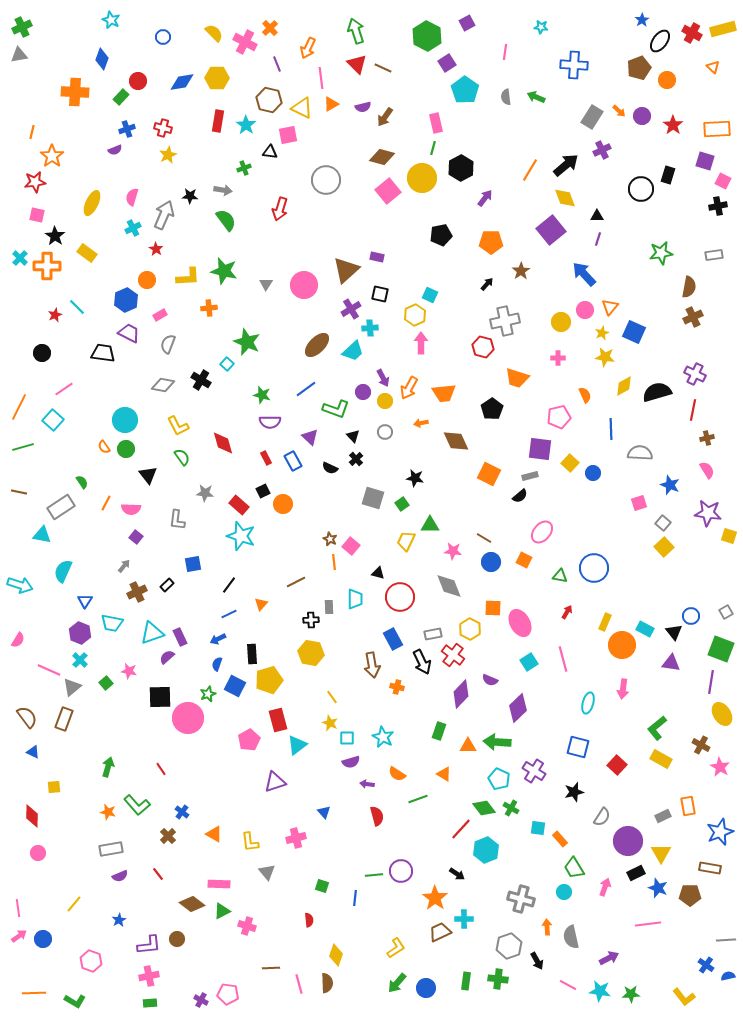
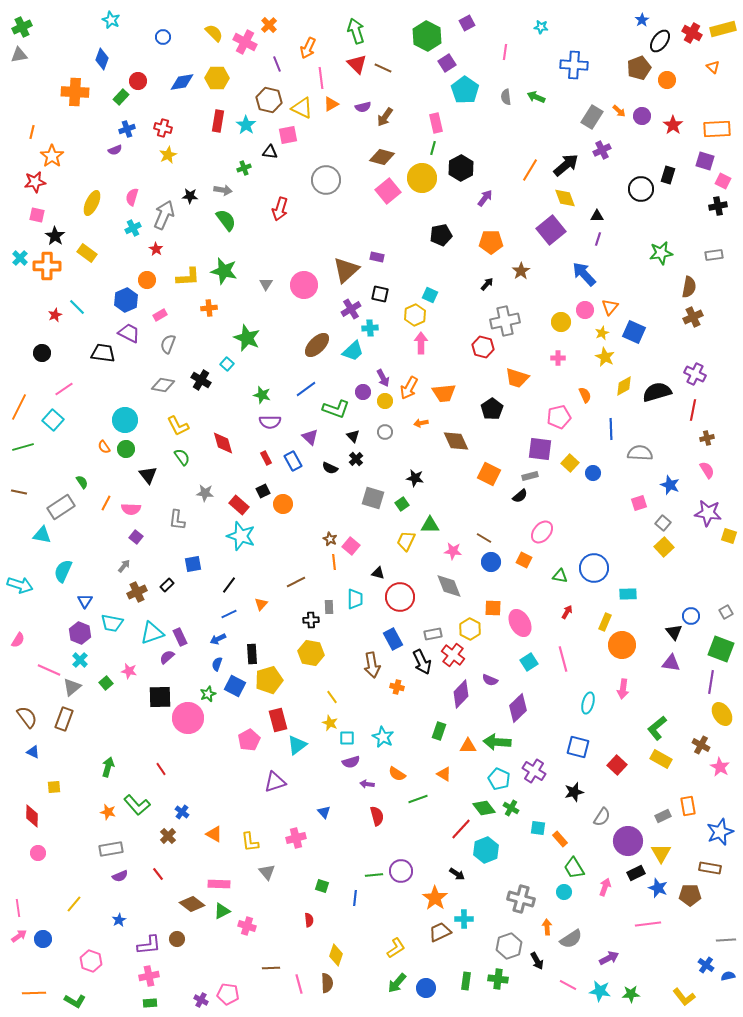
orange cross at (270, 28): moved 1 px left, 3 px up
green star at (247, 342): moved 4 px up
yellow star at (605, 357): rotated 18 degrees clockwise
cyan rectangle at (645, 629): moved 17 px left, 35 px up; rotated 30 degrees counterclockwise
gray semicircle at (571, 937): moved 2 px down; rotated 110 degrees counterclockwise
